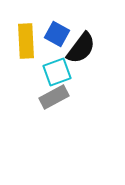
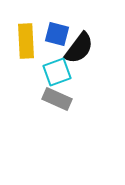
blue square: rotated 15 degrees counterclockwise
black semicircle: moved 2 px left
gray rectangle: moved 3 px right, 2 px down; rotated 52 degrees clockwise
